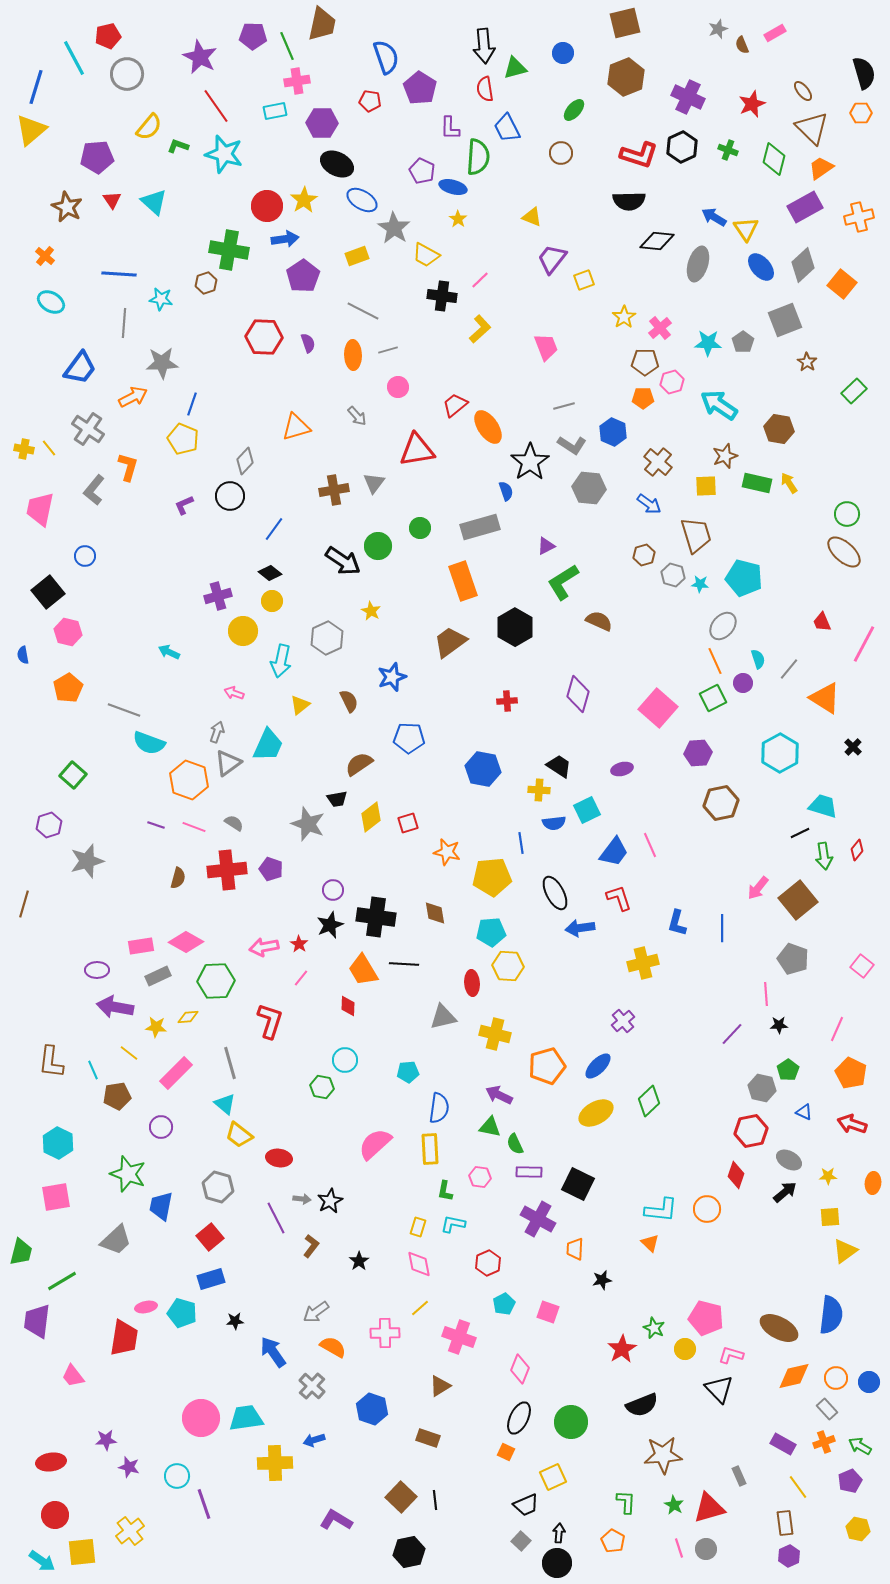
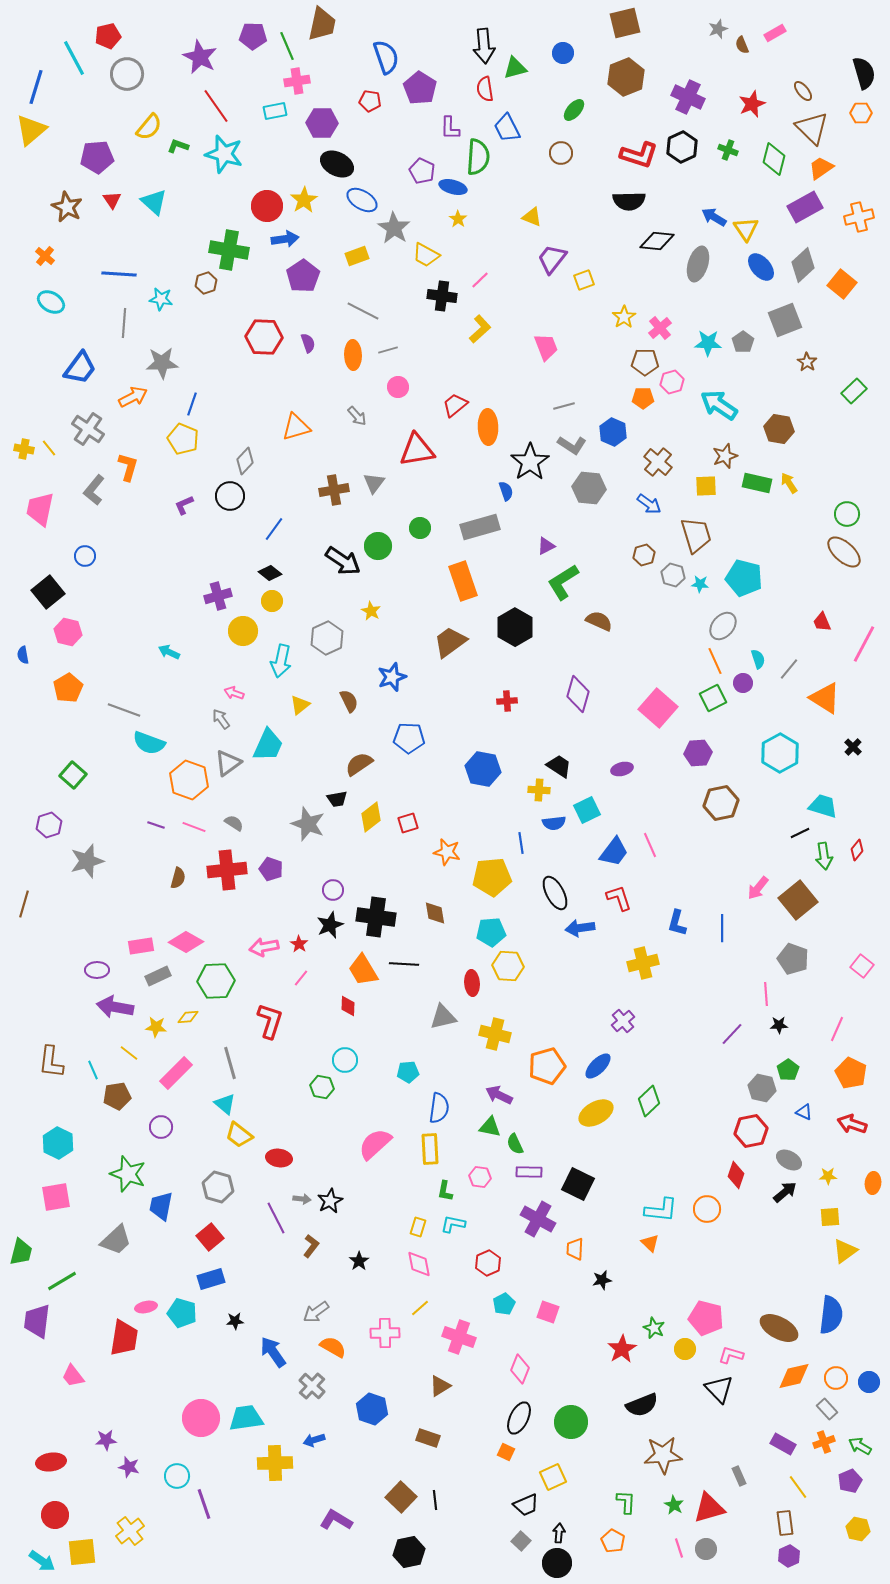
orange ellipse at (488, 427): rotated 32 degrees clockwise
gray arrow at (217, 732): moved 4 px right, 13 px up; rotated 55 degrees counterclockwise
